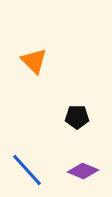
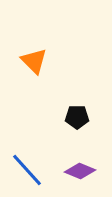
purple diamond: moved 3 px left
